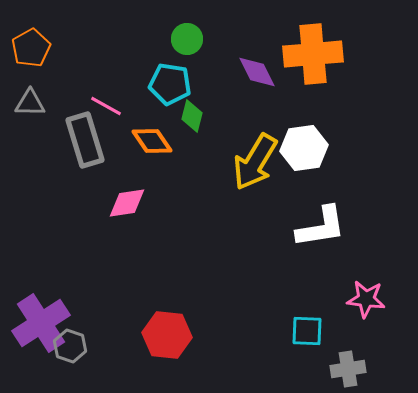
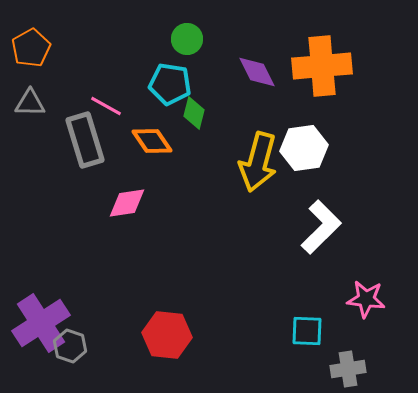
orange cross: moved 9 px right, 12 px down
green diamond: moved 2 px right, 3 px up
yellow arrow: moved 3 px right; rotated 16 degrees counterclockwise
white L-shape: rotated 36 degrees counterclockwise
